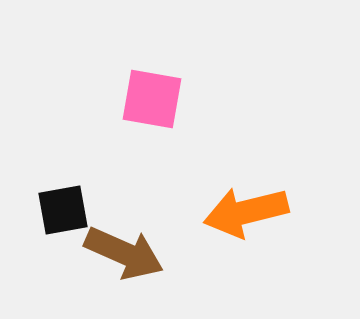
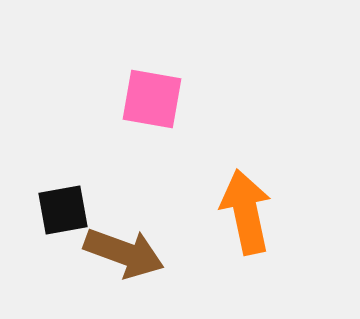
orange arrow: rotated 92 degrees clockwise
brown arrow: rotated 4 degrees counterclockwise
